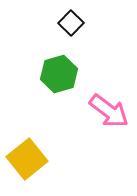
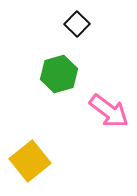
black square: moved 6 px right, 1 px down
yellow square: moved 3 px right, 2 px down
